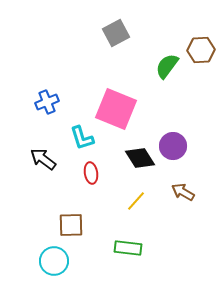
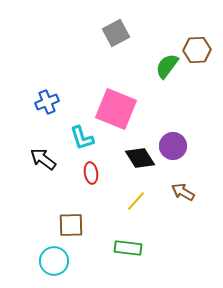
brown hexagon: moved 4 px left
